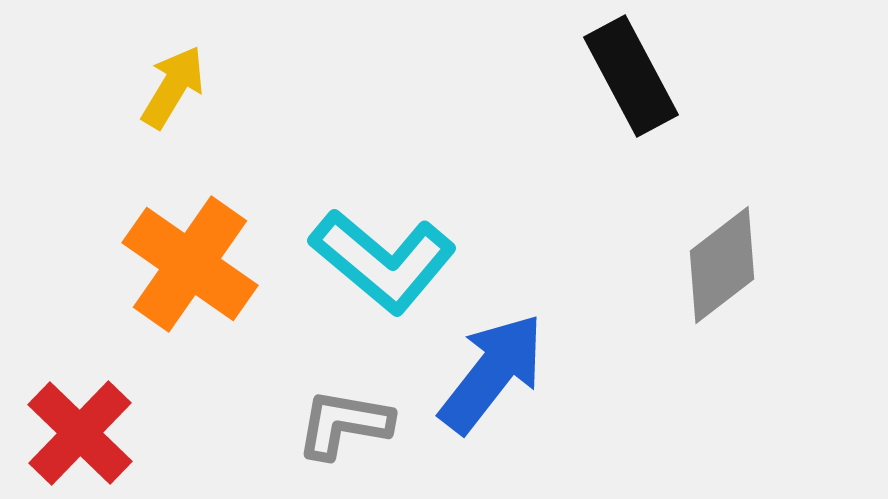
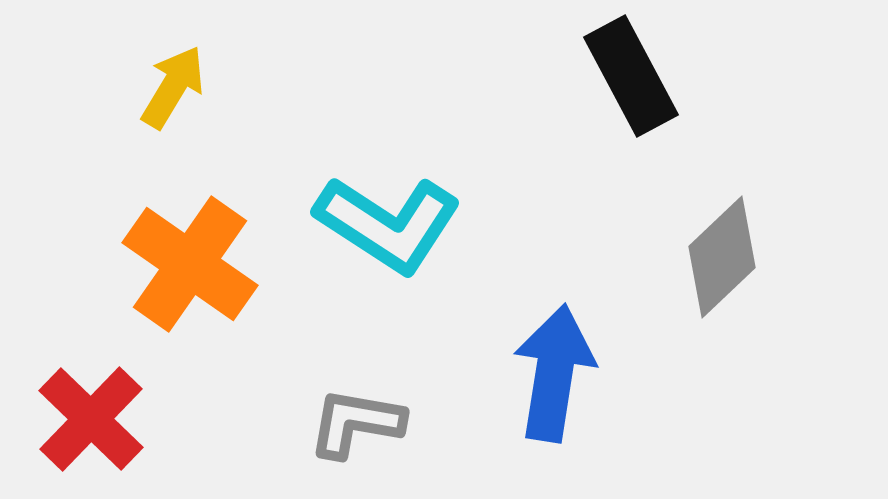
cyan L-shape: moved 5 px right, 37 px up; rotated 7 degrees counterclockwise
gray diamond: moved 8 px up; rotated 6 degrees counterclockwise
blue arrow: moved 62 px right; rotated 29 degrees counterclockwise
gray L-shape: moved 12 px right, 1 px up
red cross: moved 11 px right, 14 px up
